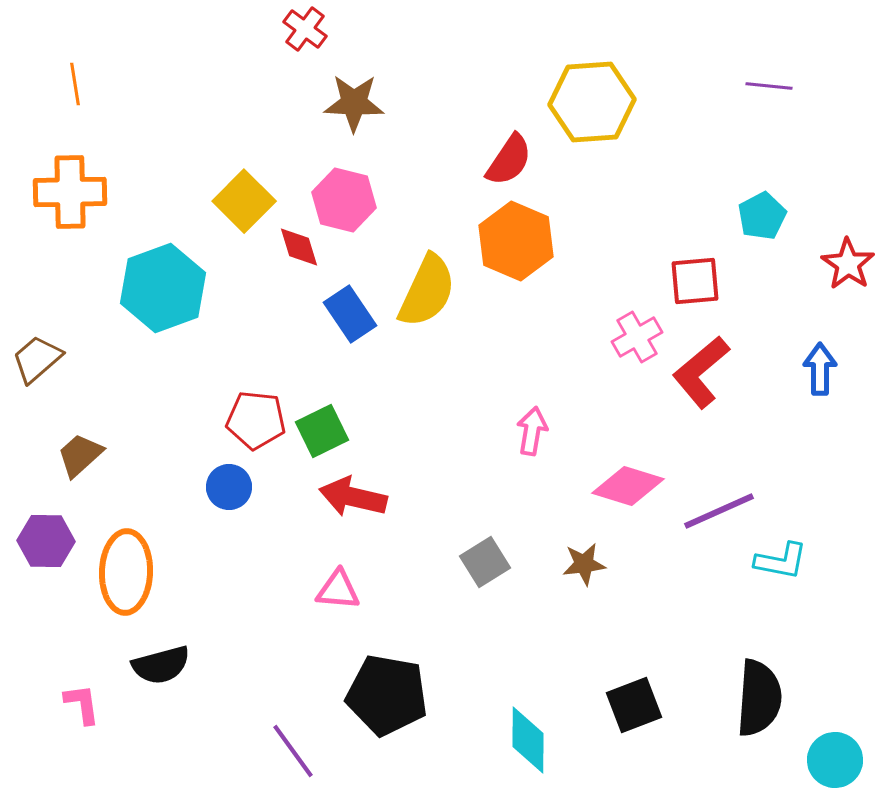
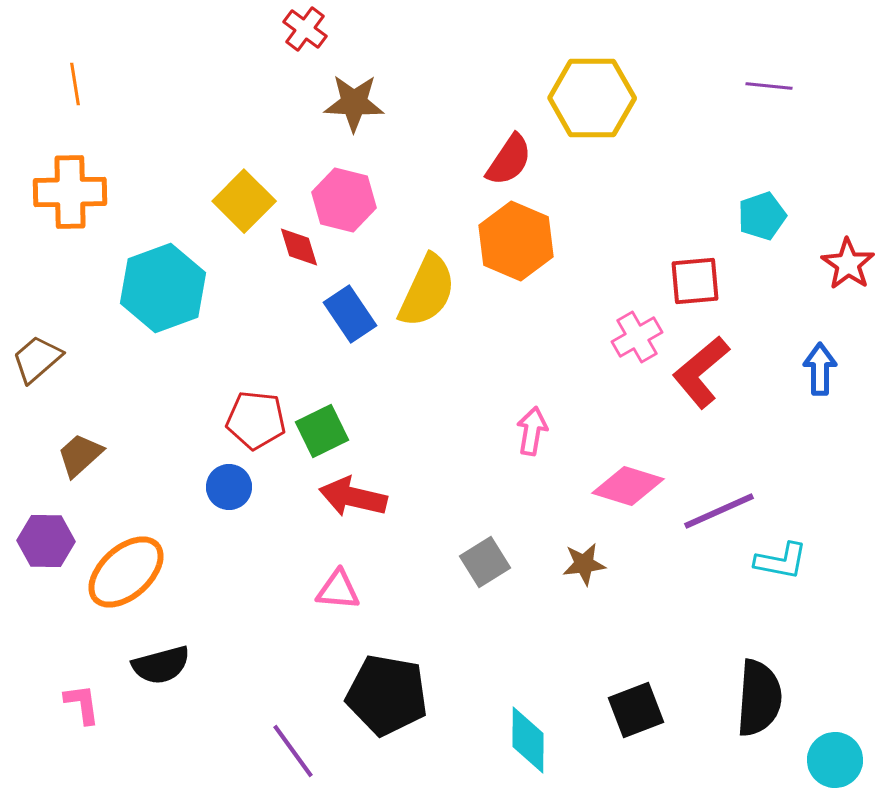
yellow hexagon at (592, 102): moved 4 px up; rotated 4 degrees clockwise
cyan pentagon at (762, 216): rotated 9 degrees clockwise
orange ellipse at (126, 572): rotated 46 degrees clockwise
black square at (634, 705): moved 2 px right, 5 px down
